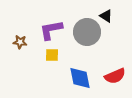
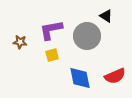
gray circle: moved 4 px down
yellow square: rotated 16 degrees counterclockwise
